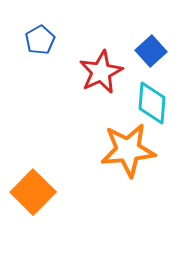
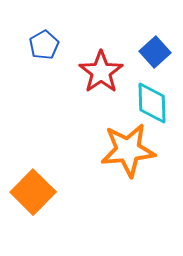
blue pentagon: moved 4 px right, 5 px down
blue square: moved 4 px right, 1 px down
red star: rotated 9 degrees counterclockwise
cyan diamond: rotated 6 degrees counterclockwise
